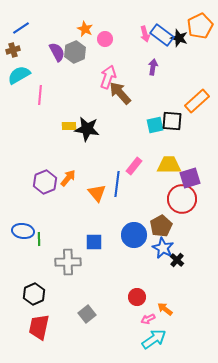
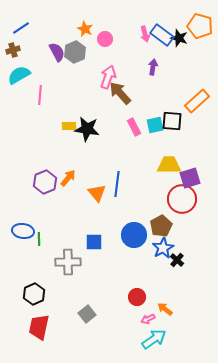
orange pentagon at (200, 26): rotated 30 degrees counterclockwise
pink rectangle at (134, 166): moved 39 px up; rotated 66 degrees counterclockwise
blue star at (163, 248): rotated 15 degrees clockwise
